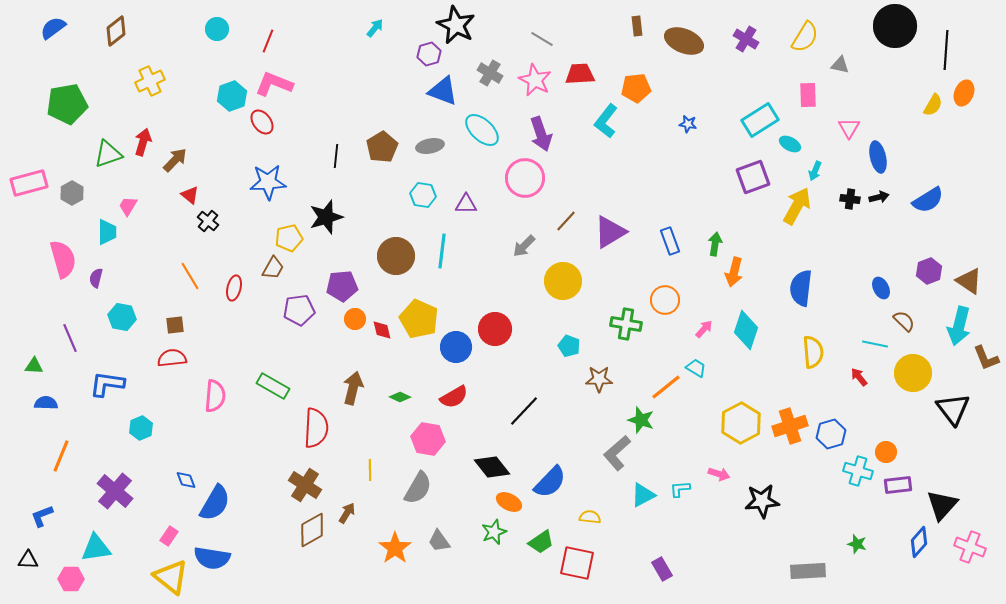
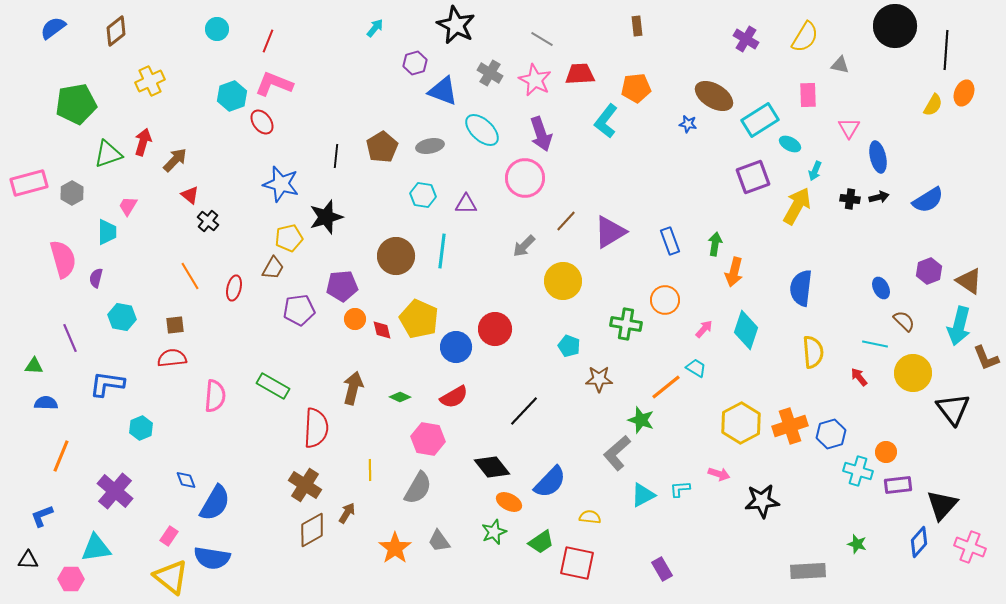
brown ellipse at (684, 41): moved 30 px right, 55 px down; rotated 9 degrees clockwise
purple hexagon at (429, 54): moved 14 px left, 9 px down
green pentagon at (67, 104): moved 9 px right
blue star at (268, 182): moved 13 px right, 2 px down; rotated 18 degrees clockwise
